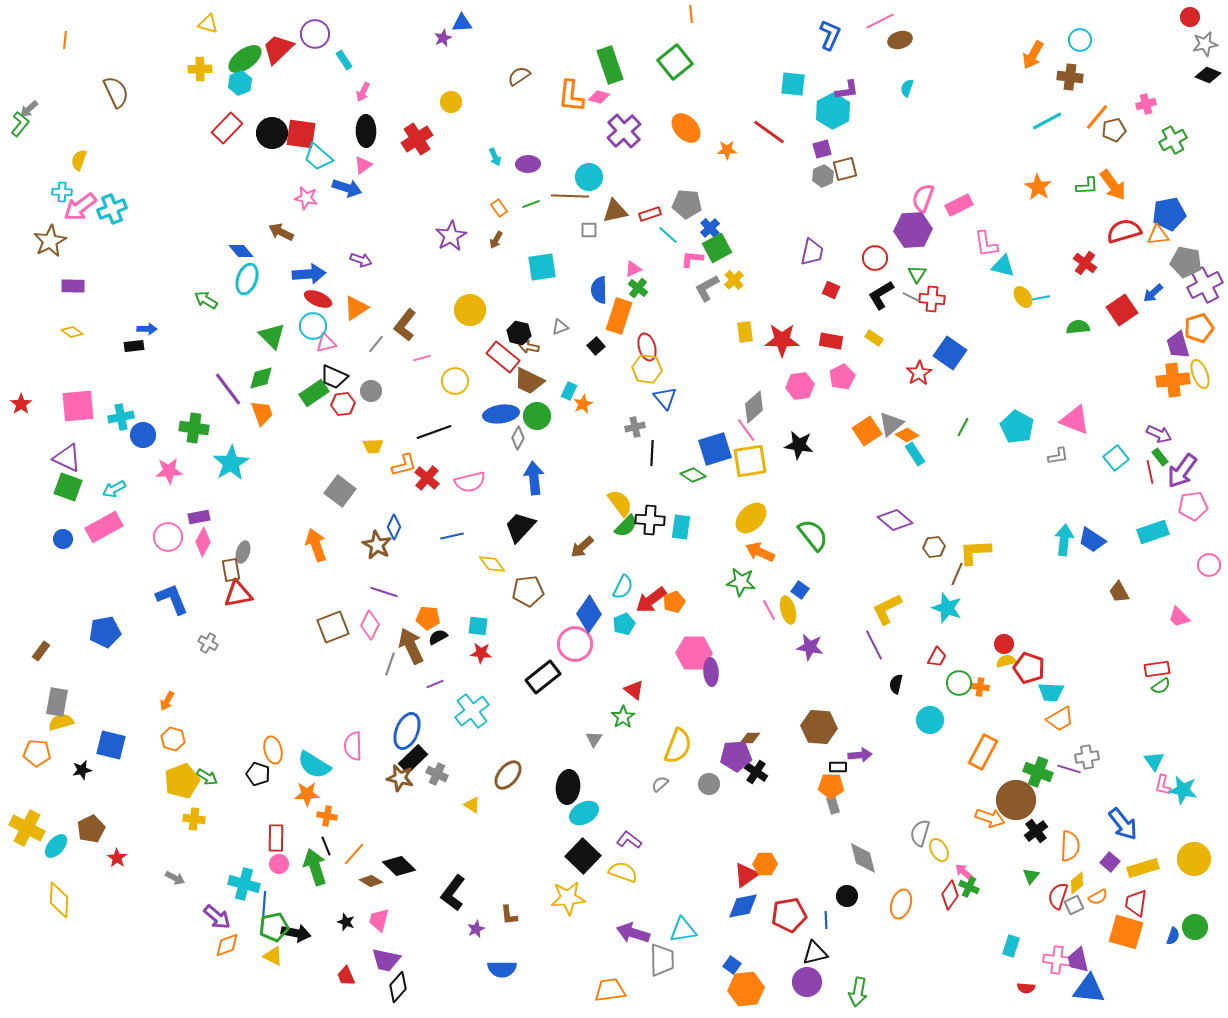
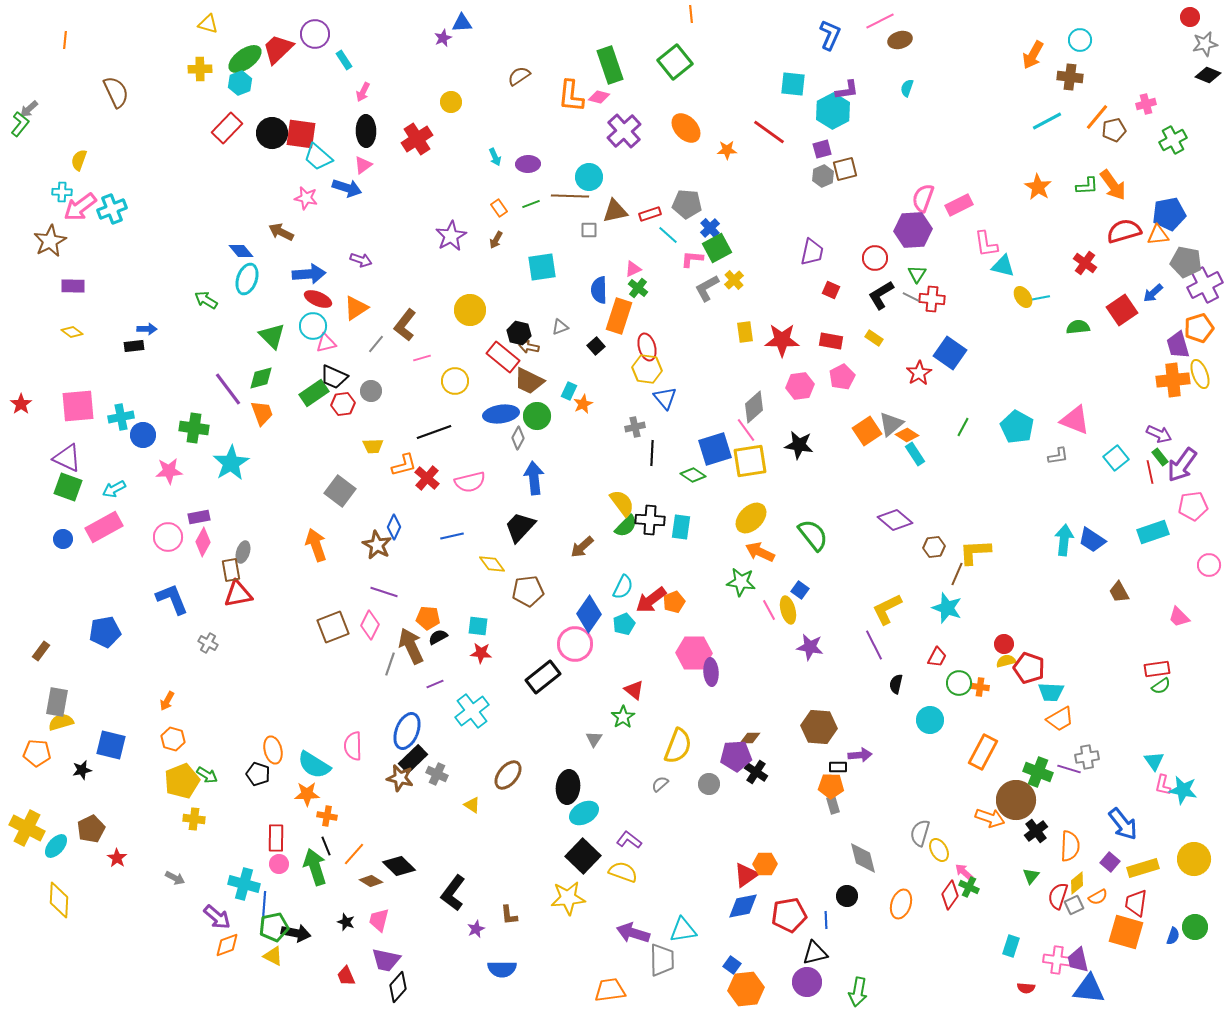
purple arrow at (1182, 471): moved 6 px up
yellow semicircle at (620, 503): moved 2 px right
green arrow at (207, 777): moved 2 px up
